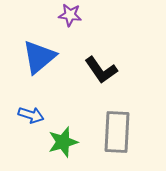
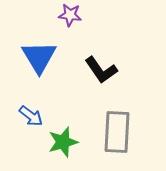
blue triangle: rotated 21 degrees counterclockwise
blue arrow: moved 1 px down; rotated 20 degrees clockwise
